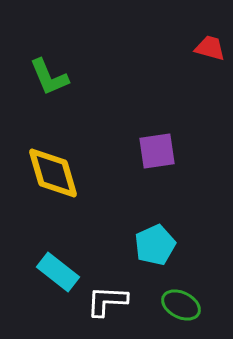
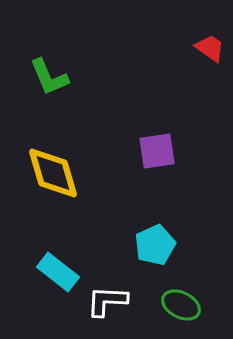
red trapezoid: rotated 20 degrees clockwise
